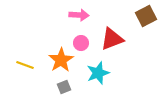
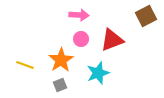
red triangle: moved 1 px down
pink circle: moved 4 px up
gray square: moved 4 px left, 2 px up
